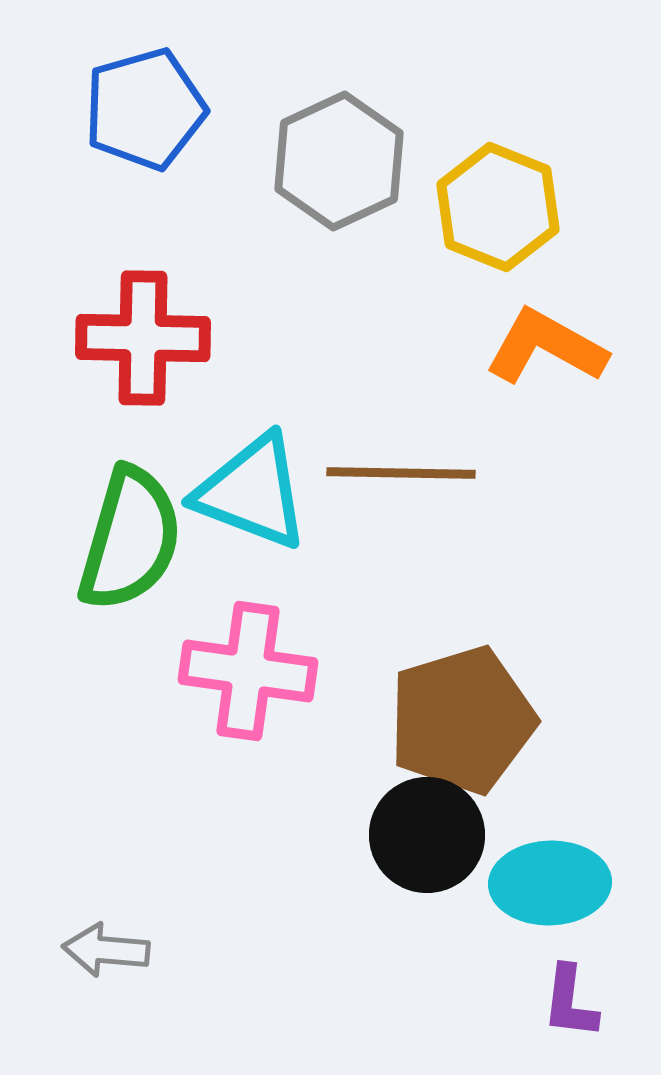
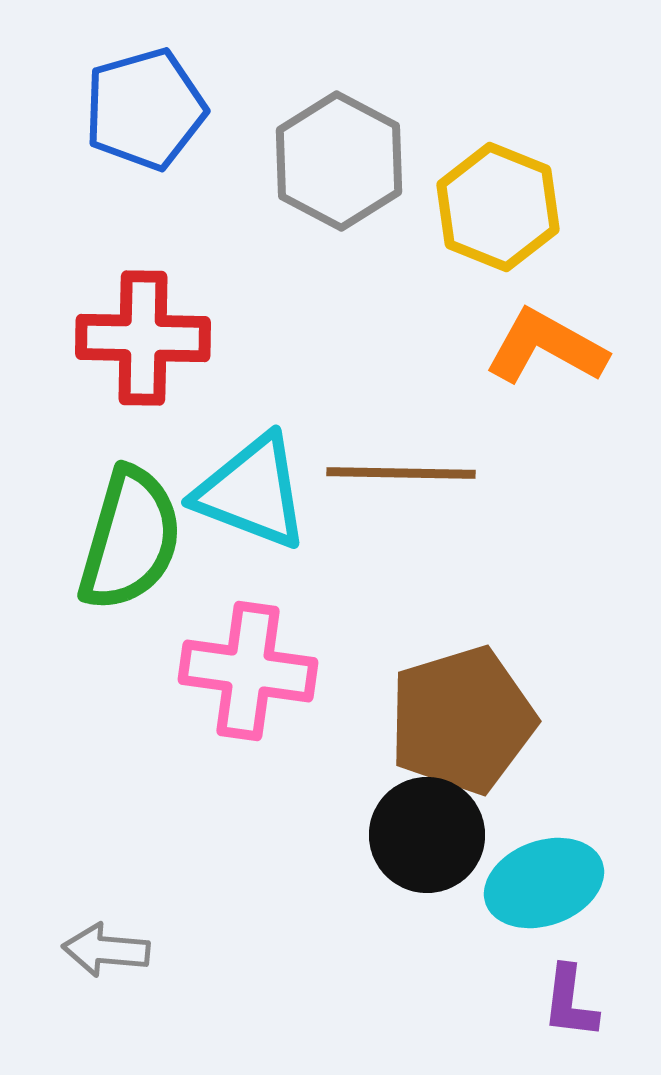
gray hexagon: rotated 7 degrees counterclockwise
cyan ellipse: moved 6 px left; rotated 18 degrees counterclockwise
